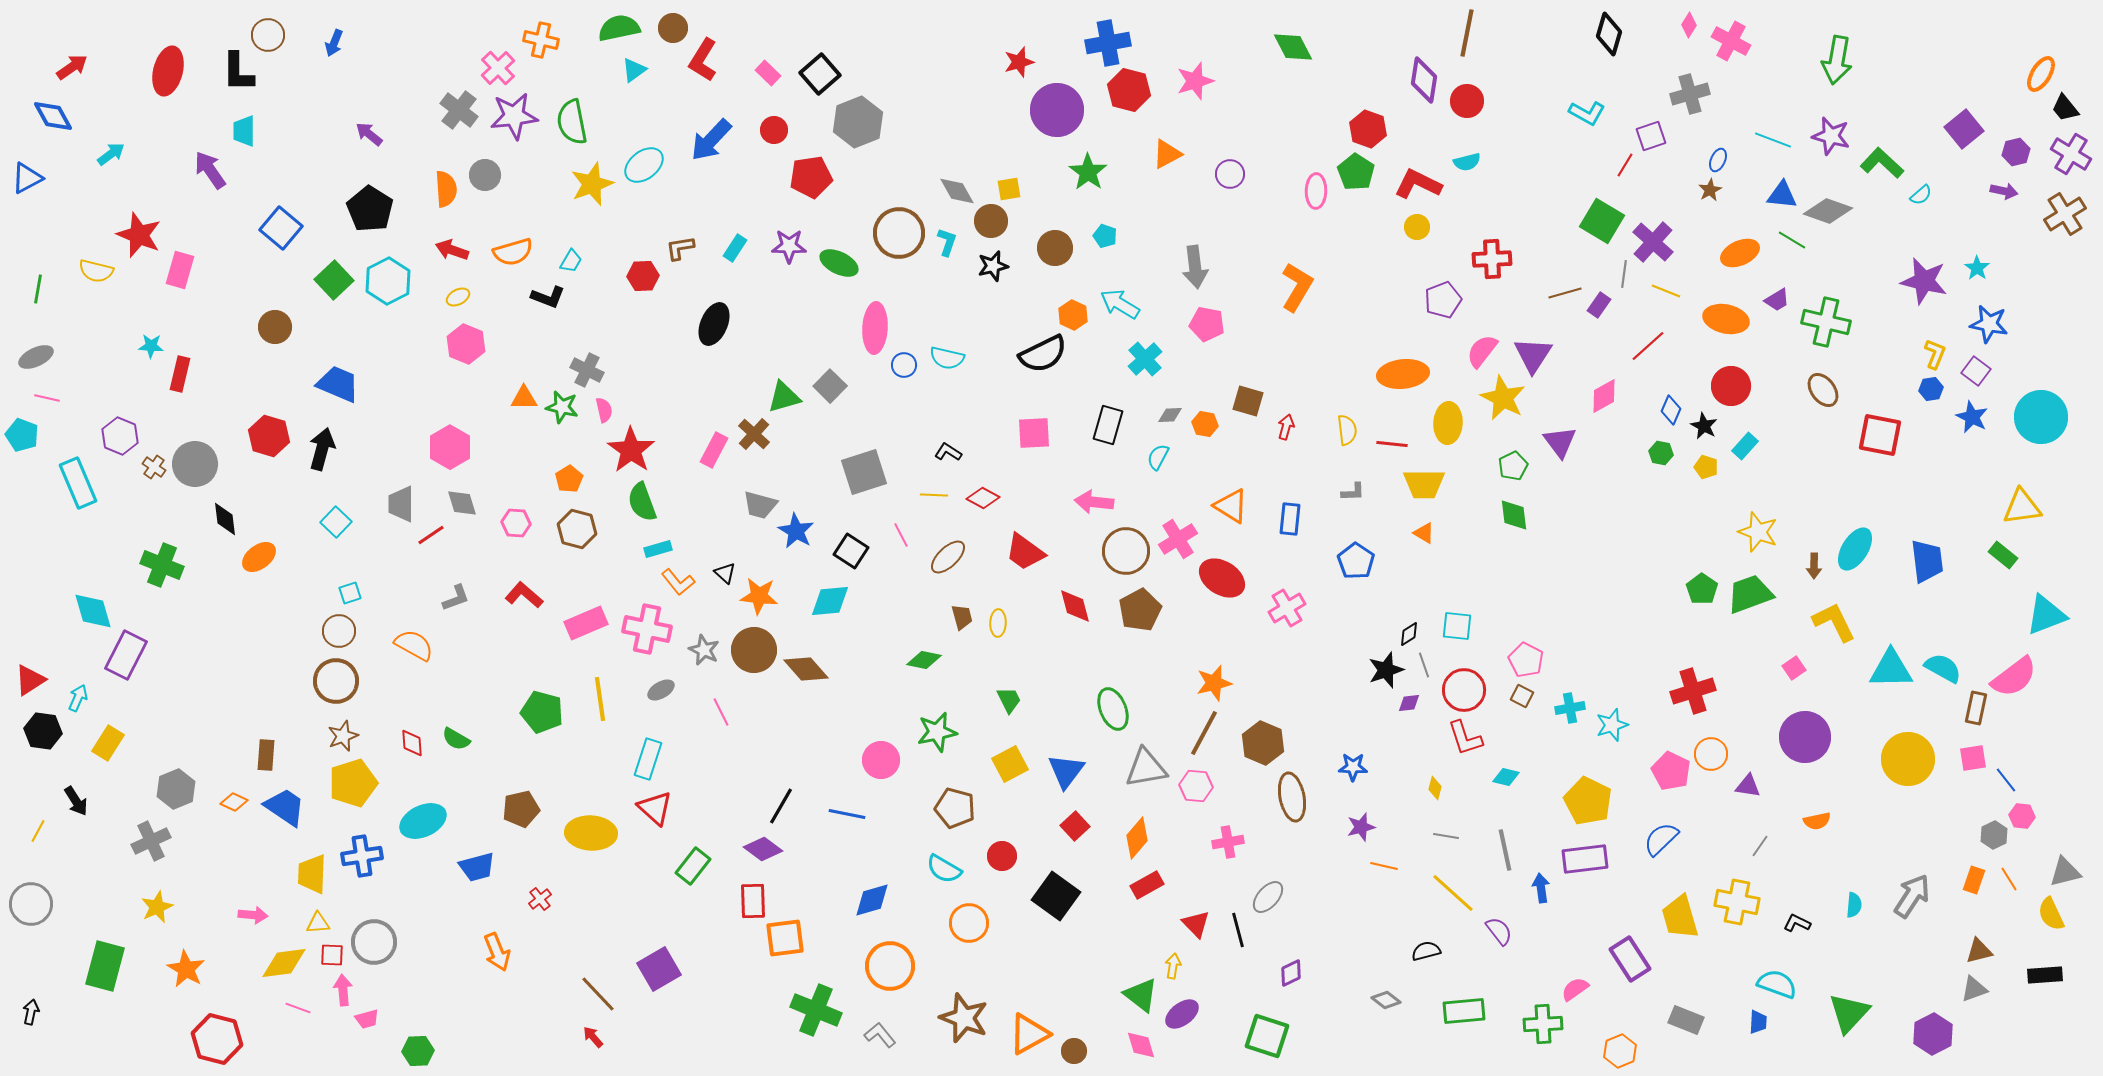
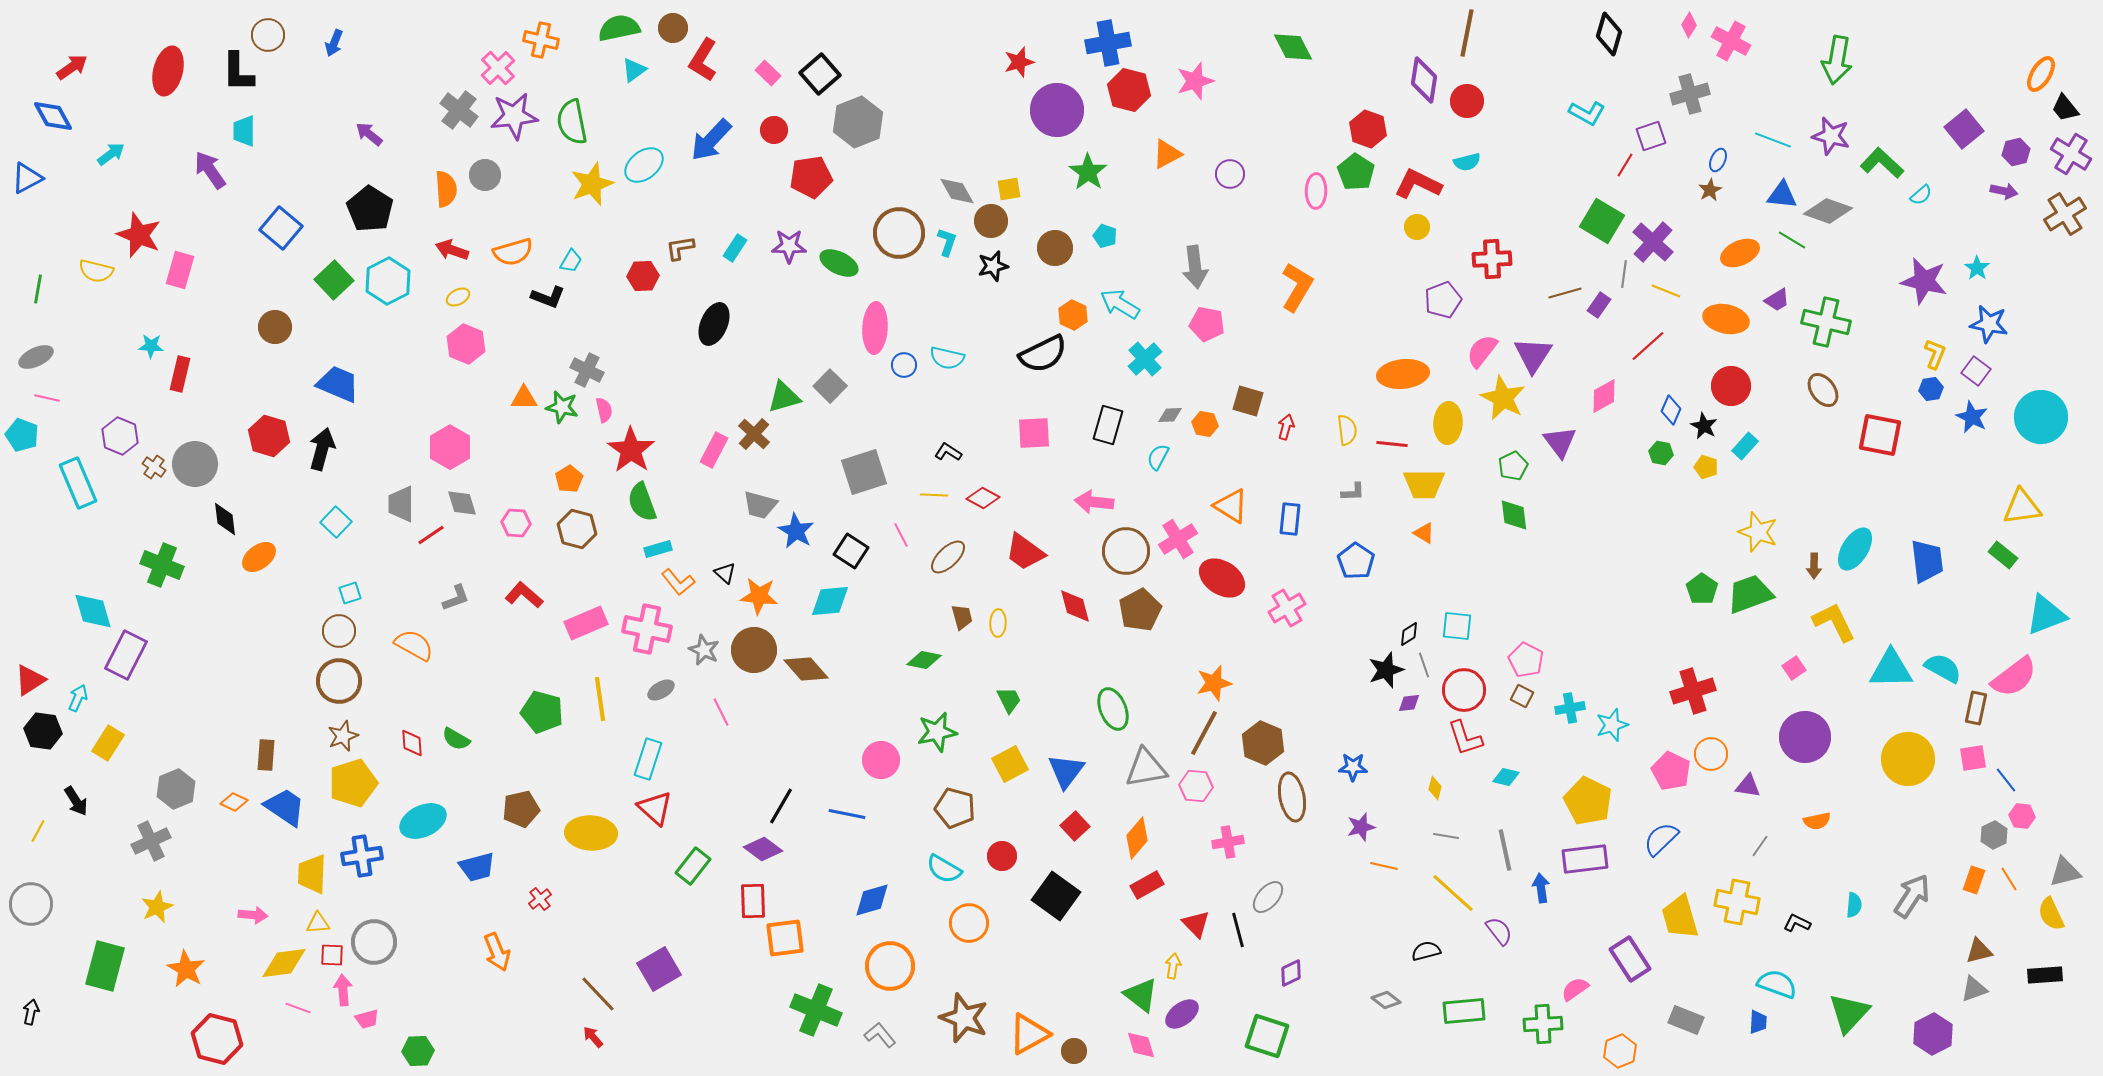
brown circle at (336, 681): moved 3 px right
